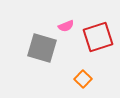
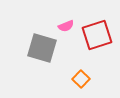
red square: moved 1 px left, 2 px up
orange square: moved 2 px left
